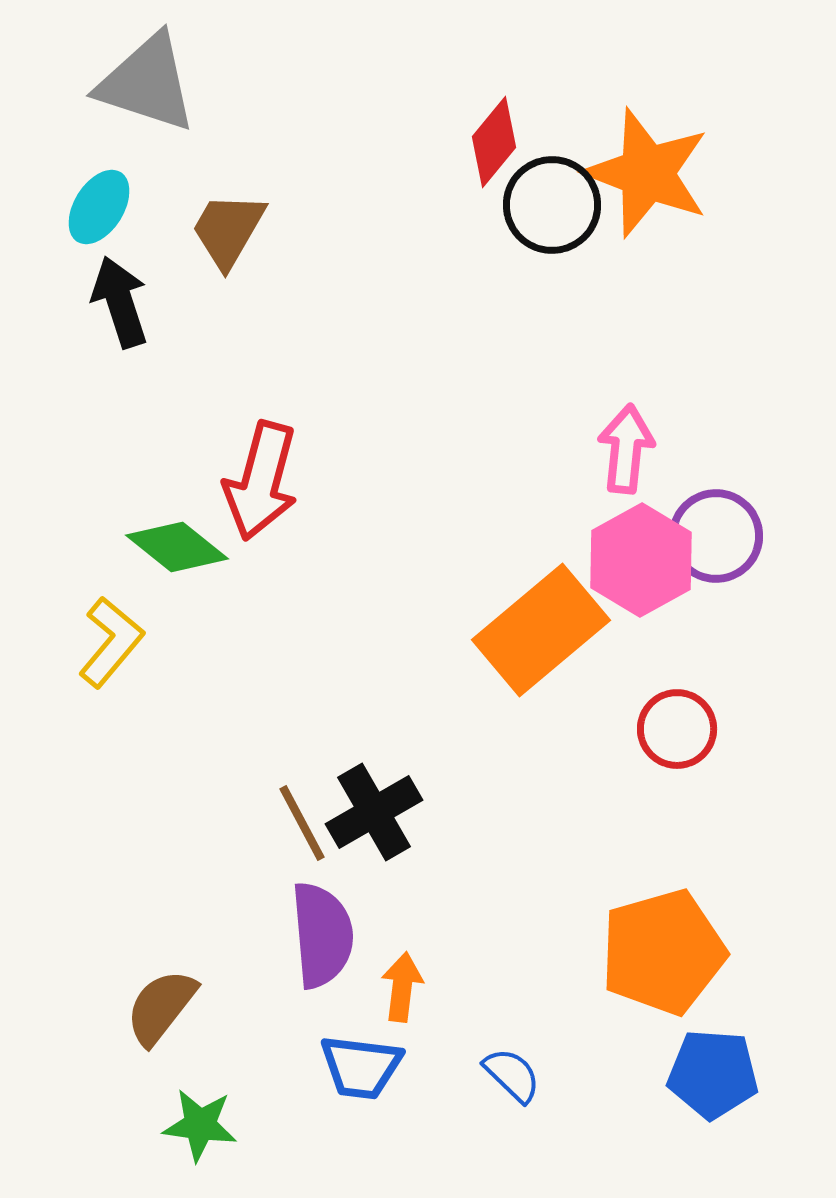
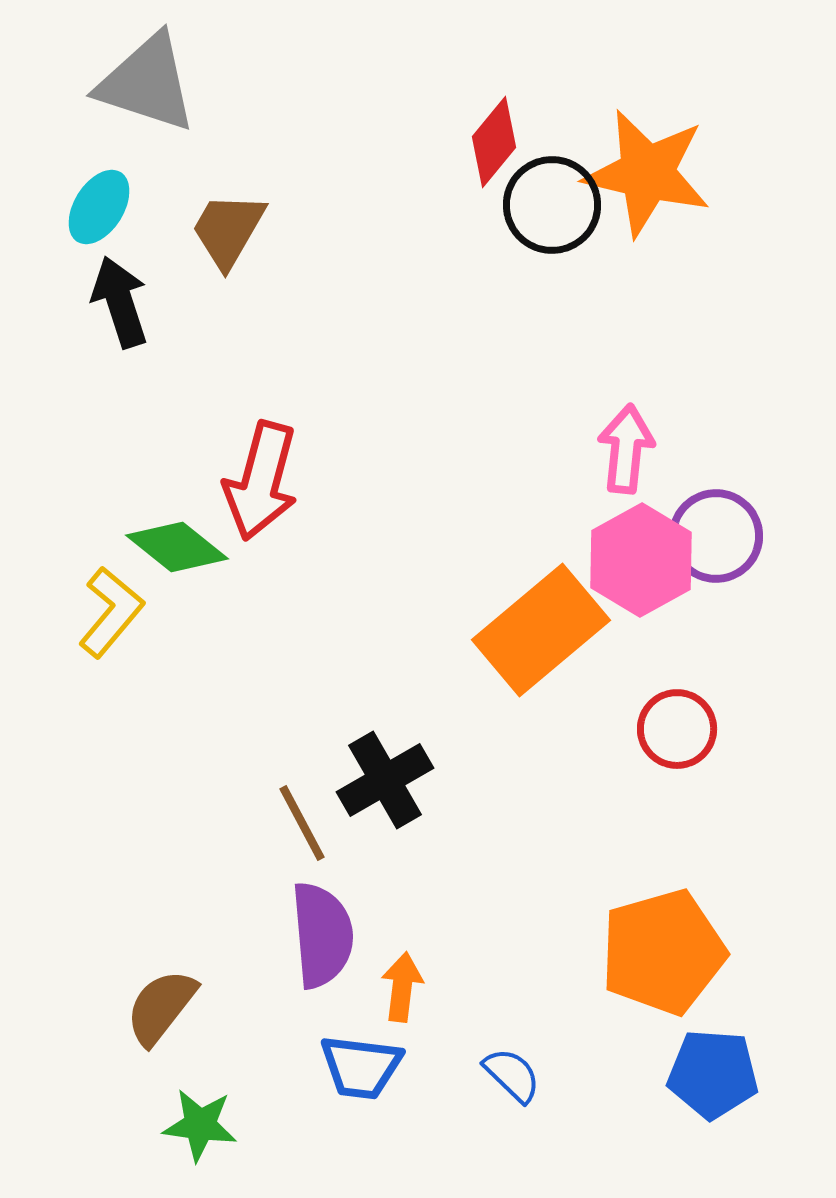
orange star: rotated 8 degrees counterclockwise
yellow L-shape: moved 30 px up
black cross: moved 11 px right, 32 px up
